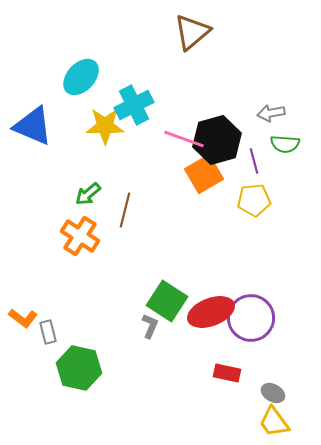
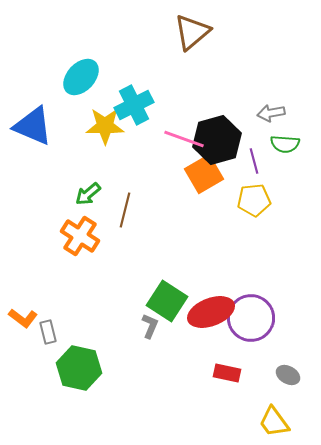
gray ellipse: moved 15 px right, 18 px up
